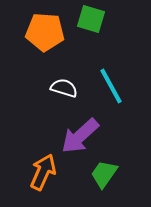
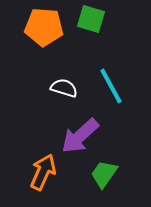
orange pentagon: moved 1 px left, 5 px up
